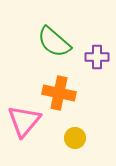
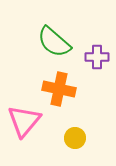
orange cross: moved 4 px up
